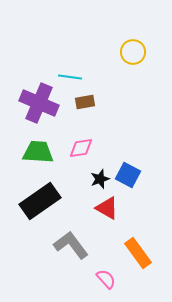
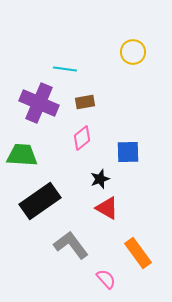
cyan line: moved 5 px left, 8 px up
pink diamond: moved 1 px right, 10 px up; rotated 30 degrees counterclockwise
green trapezoid: moved 16 px left, 3 px down
blue square: moved 23 px up; rotated 30 degrees counterclockwise
